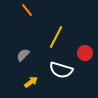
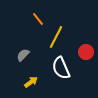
orange line: moved 11 px right, 9 px down
red circle: moved 1 px right, 1 px up
white semicircle: moved 2 px up; rotated 50 degrees clockwise
